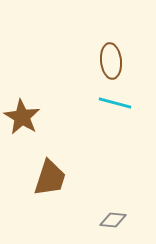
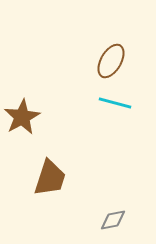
brown ellipse: rotated 36 degrees clockwise
brown star: rotated 12 degrees clockwise
gray diamond: rotated 16 degrees counterclockwise
